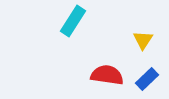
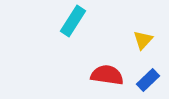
yellow triangle: rotated 10 degrees clockwise
blue rectangle: moved 1 px right, 1 px down
